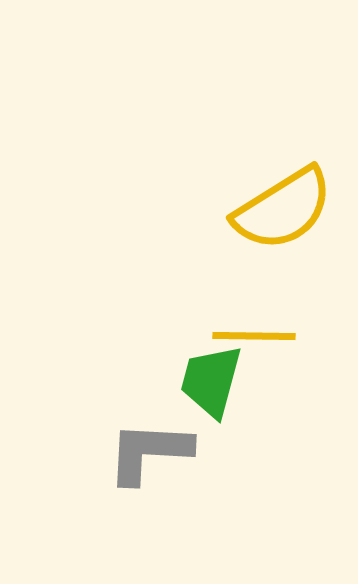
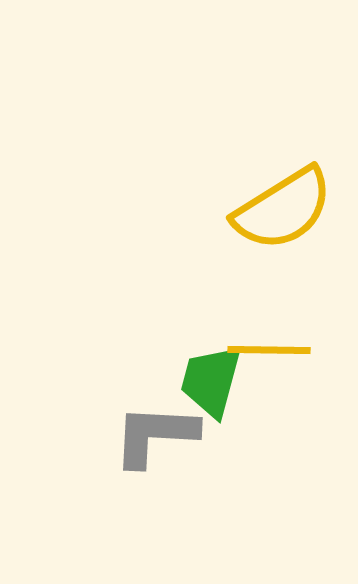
yellow line: moved 15 px right, 14 px down
gray L-shape: moved 6 px right, 17 px up
